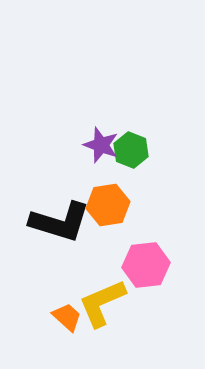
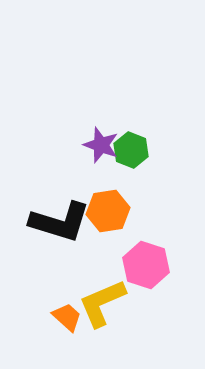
orange hexagon: moved 6 px down
pink hexagon: rotated 24 degrees clockwise
